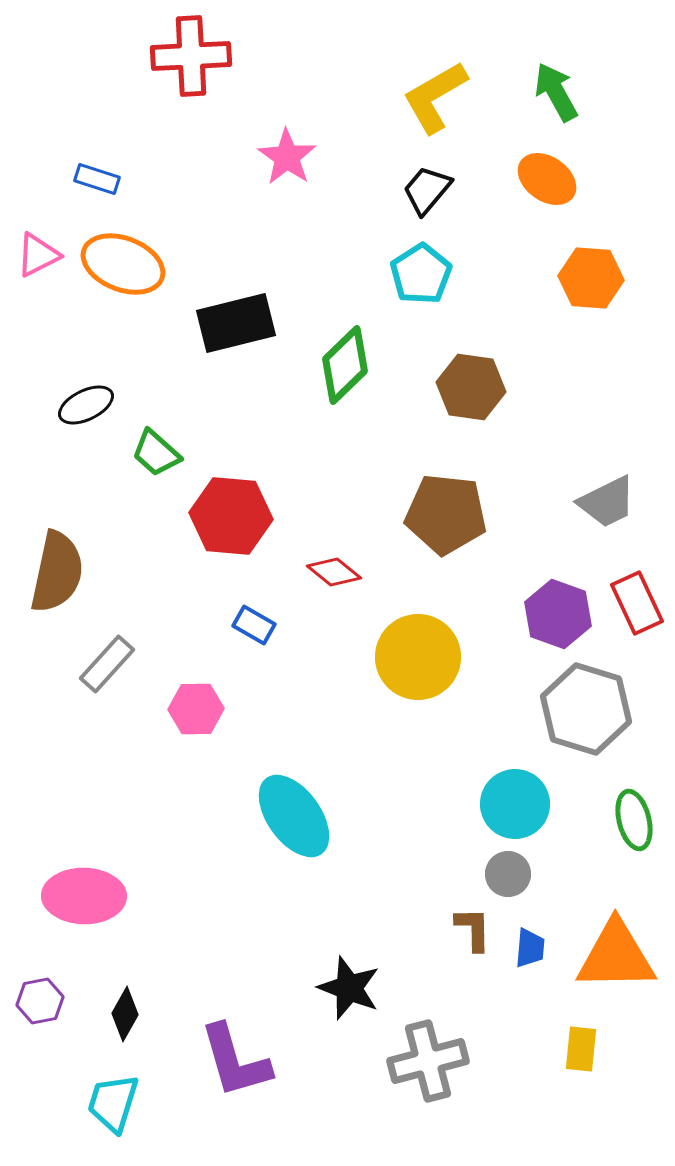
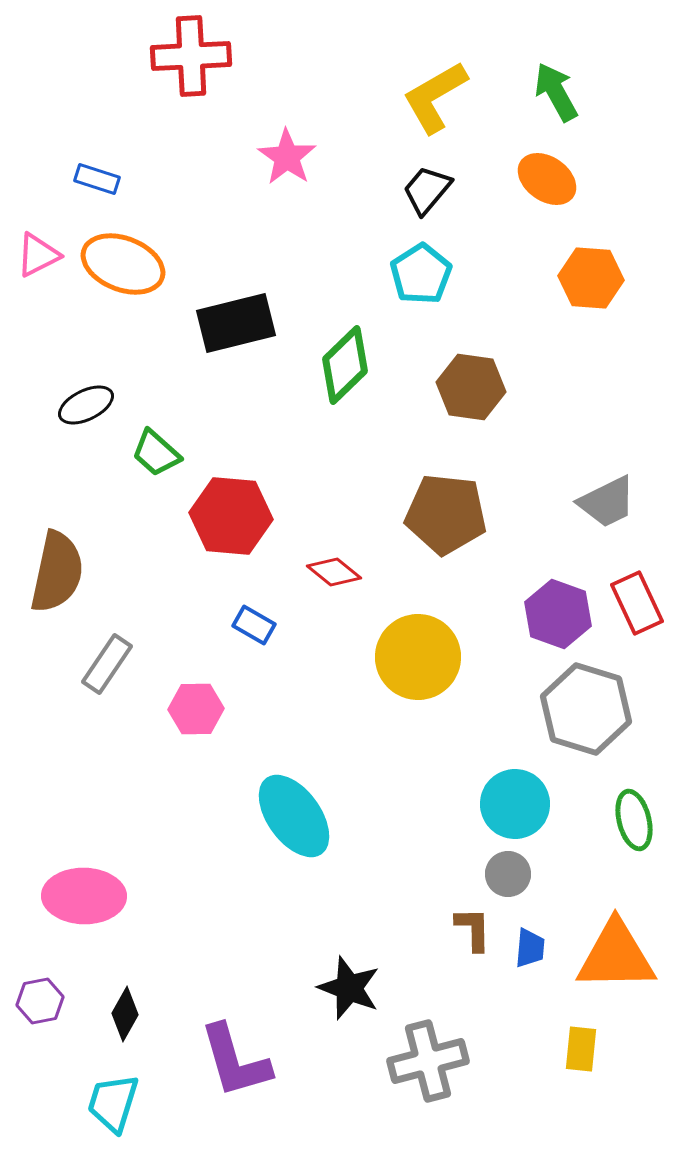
gray rectangle at (107, 664): rotated 8 degrees counterclockwise
